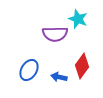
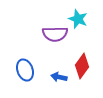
blue ellipse: moved 4 px left; rotated 50 degrees counterclockwise
